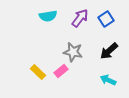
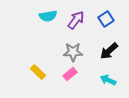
purple arrow: moved 4 px left, 2 px down
gray star: rotated 12 degrees counterclockwise
pink rectangle: moved 9 px right, 3 px down
